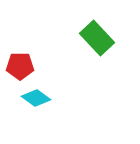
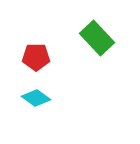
red pentagon: moved 16 px right, 9 px up
